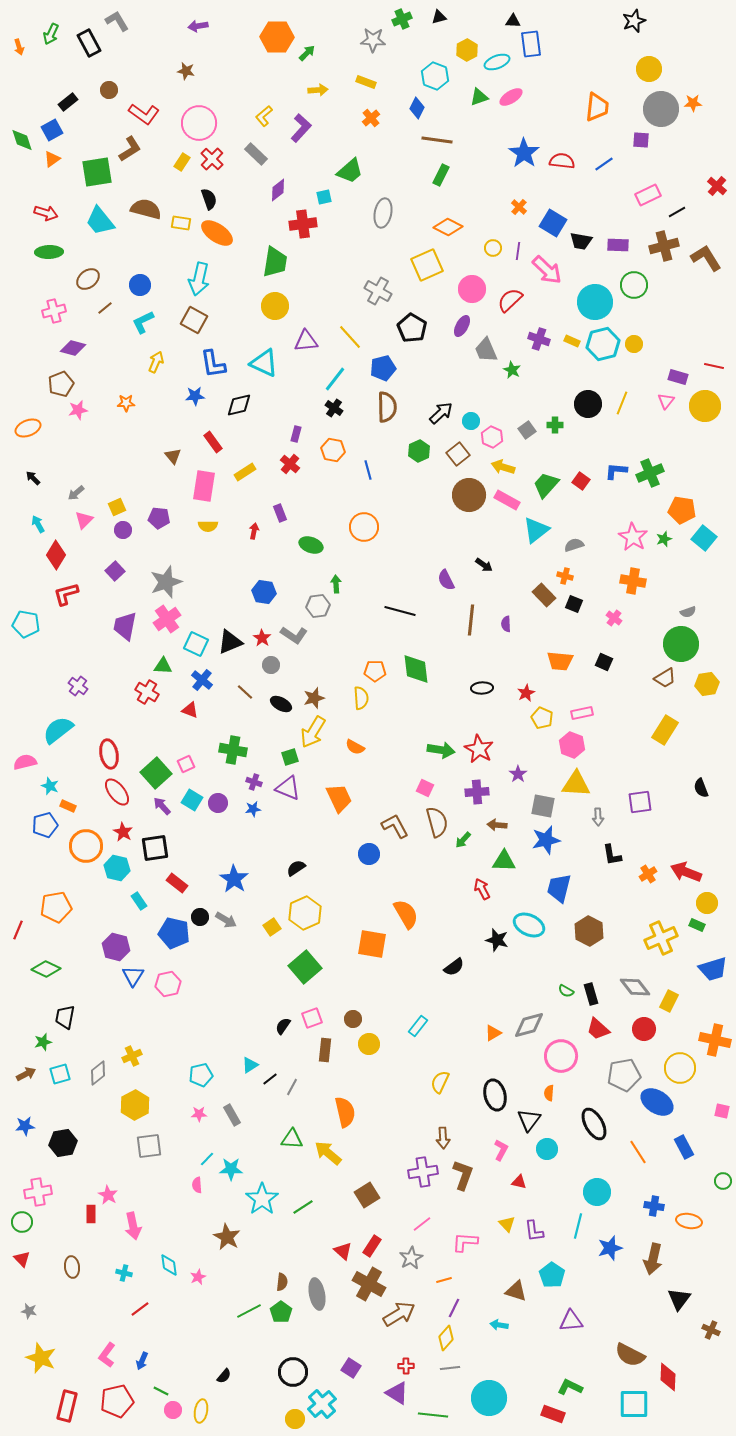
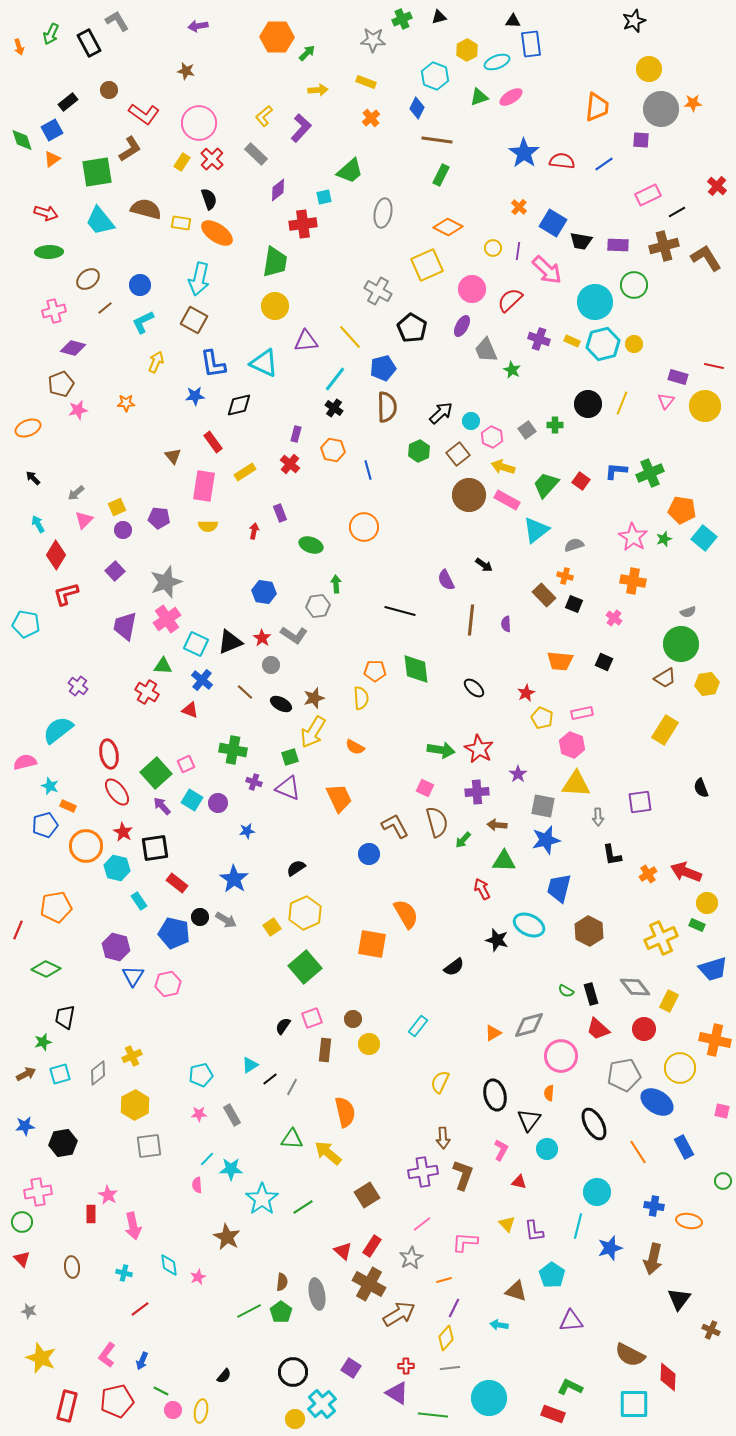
black ellipse at (482, 688): moved 8 px left; rotated 45 degrees clockwise
blue star at (253, 809): moved 6 px left, 22 px down
